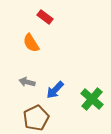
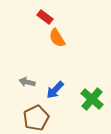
orange semicircle: moved 26 px right, 5 px up
